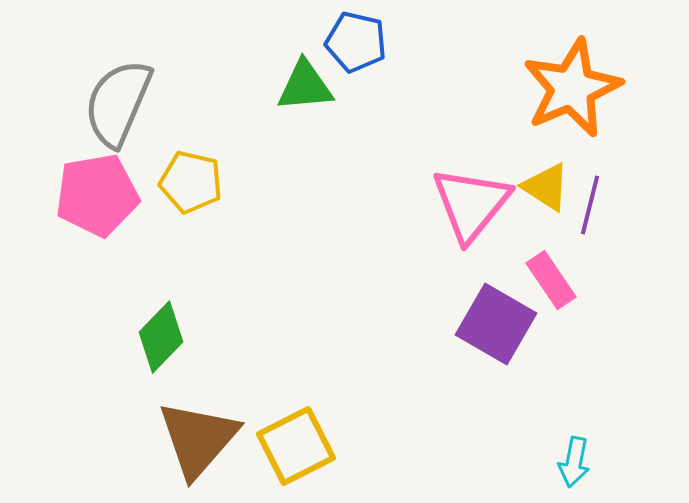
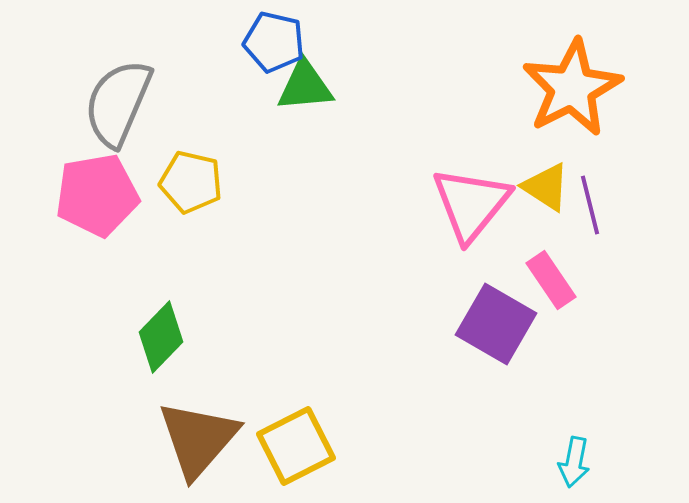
blue pentagon: moved 82 px left
orange star: rotated 4 degrees counterclockwise
purple line: rotated 28 degrees counterclockwise
